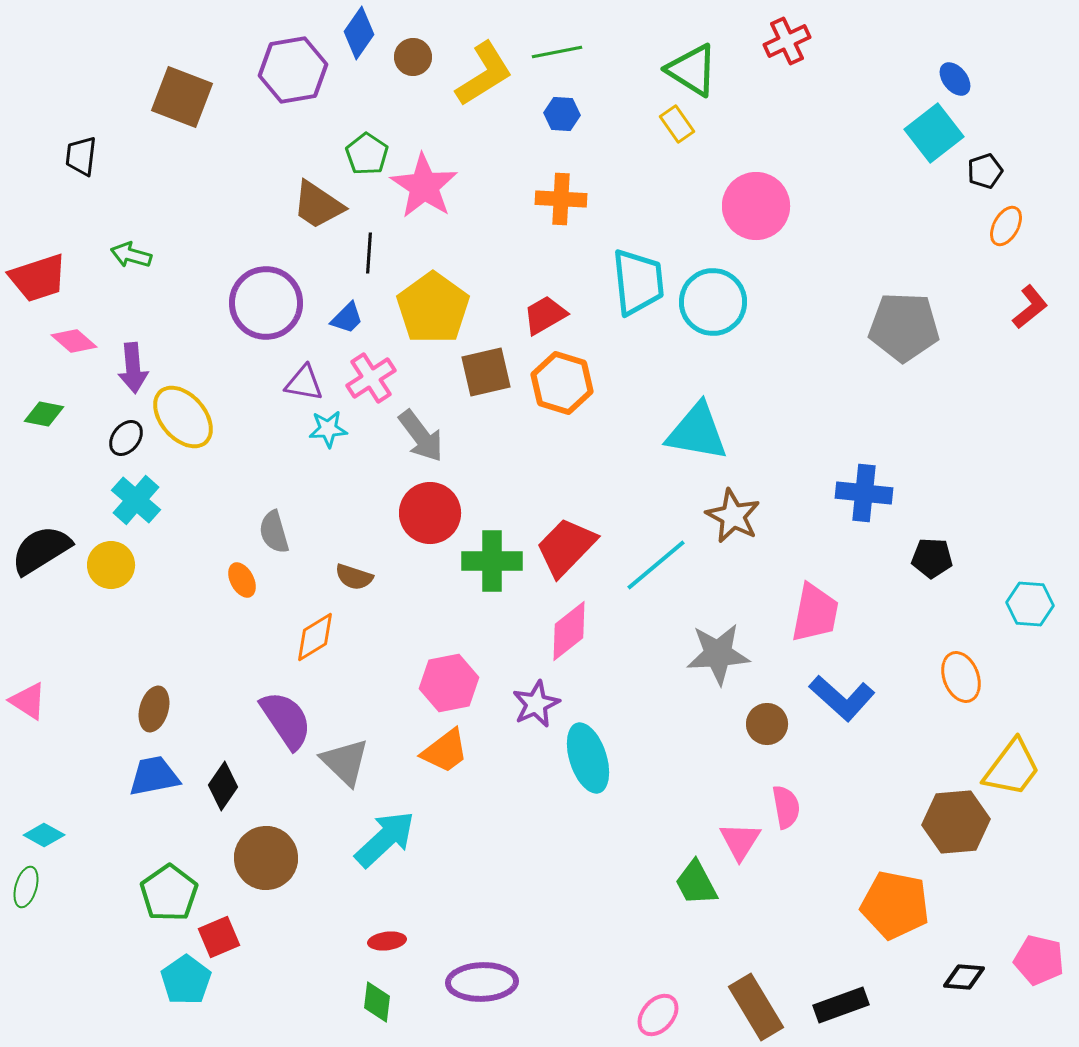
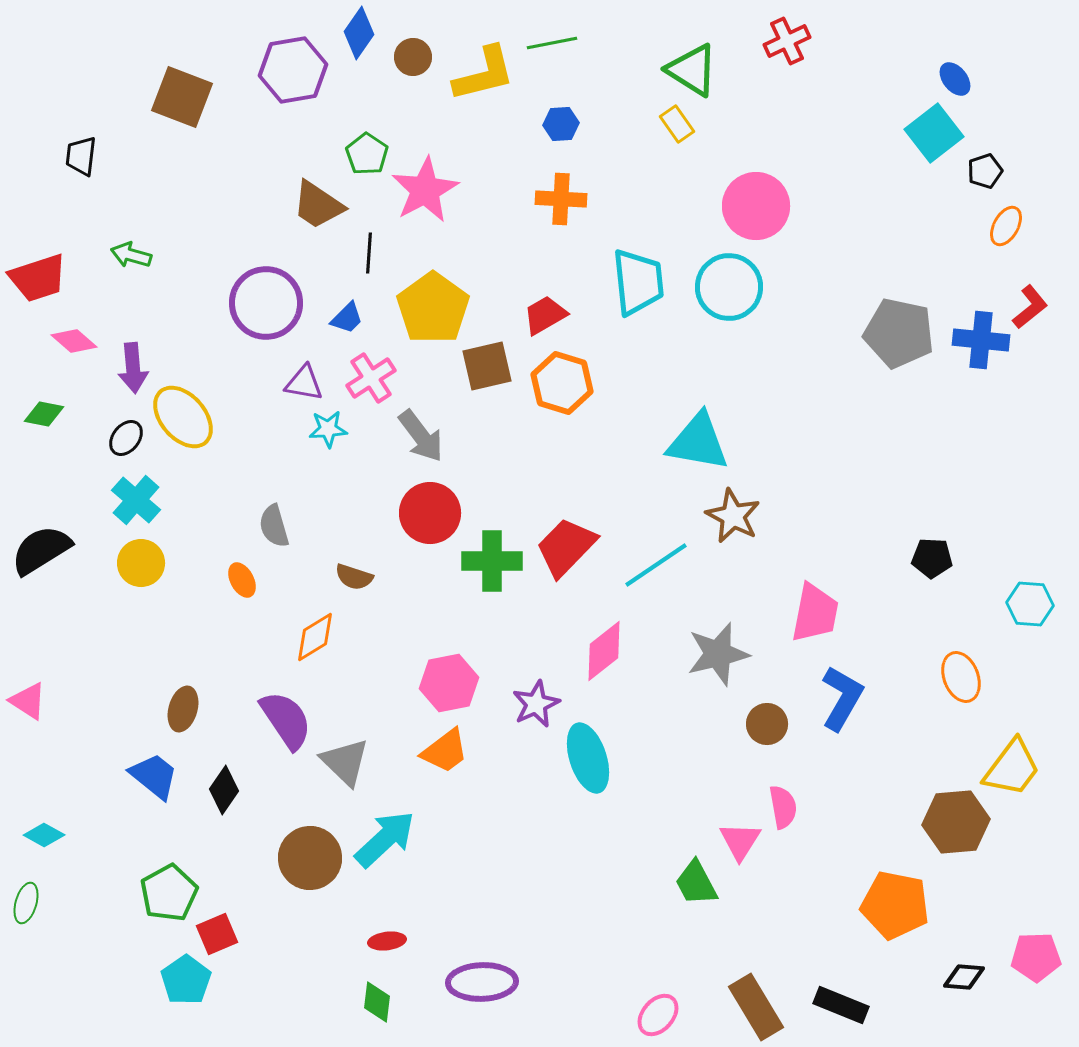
green line at (557, 52): moved 5 px left, 9 px up
yellow L-shape at (484, 74): rotated 18 degrees clockwise
blue hexagon at (562, 114): moved 1 px left, 10 px down; rotated 8 degrees counterclockwise
pink star at (424, 186): moved 1 px right, 4 px down; rotated 10 degrees clockwise
cyan circle at (713, 302): moved 16 px right, 15 px up
gray pentagon at (904, 327): moved 5 px left, 6 px down; rotated 10 degrees clockwise
brown square at (486, 372): moved 1 px right, 6 px up
cyan triangle at (697, 432): moved 1 px right, 10 px down
blue cross at (864, 493): moved 117 px right, 153 px up
gray semicircle at (274, 532): moved 6 px up
yellow circle at (111, 565): moved 30 px right, 2 px up
cyan line at (656, 565): rotated 6 degrees clockwise
pink diamond at (569, 631): moved 35 px right, 20 px down
gray star at (718, 654): rotated 10 degrees counterclockwise
blue L-shape at (842, 698): rotated 102 degrees counterclockwise
brown ellipse at (154, 709): moved 29 px right
blue trapezoid at (154, 776): rotated 50 degrees clockwise
black diamond at (223, 786): moved 1 px right, 4 px down
pink semicircle at (786, 807): moved 3 px left
brown circle at (266, 858): moved 44 px right
green ellipse at (26, 887): moved 16 px down
green pentagon at (169, 893): rotated 6 degrees clockwise
red square at (219, 937): moved 2 px left, 3 px up
pink pentagon at (1039, 960): moved 3 px left, 3 px up; rotated 15 degrees counterclockwise
black rectangle at (841, 1005): rotated 42 degrees clockwise
